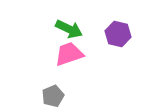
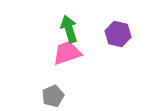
green arrow: rotated 132 degrees counterclockwise
pink trapezoid: moved 2 px left, 1 px up
